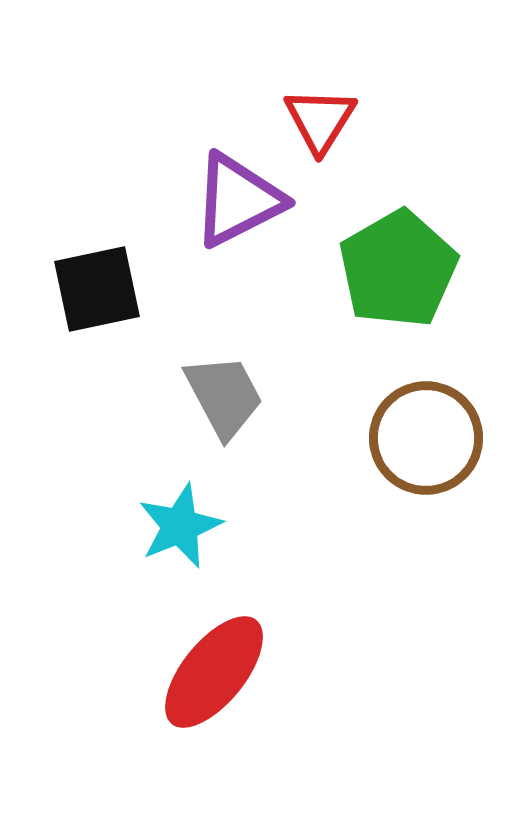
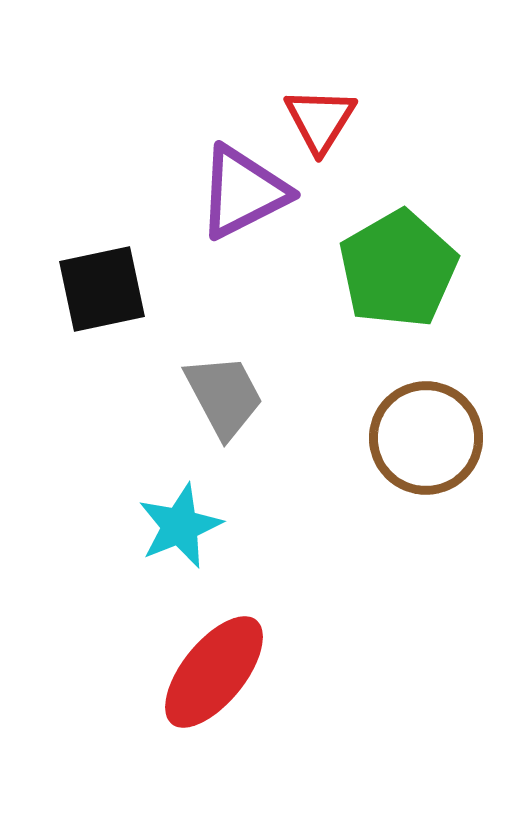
purple triangle: moved 5 px right, 8 px up
black square: moved 5 px right
